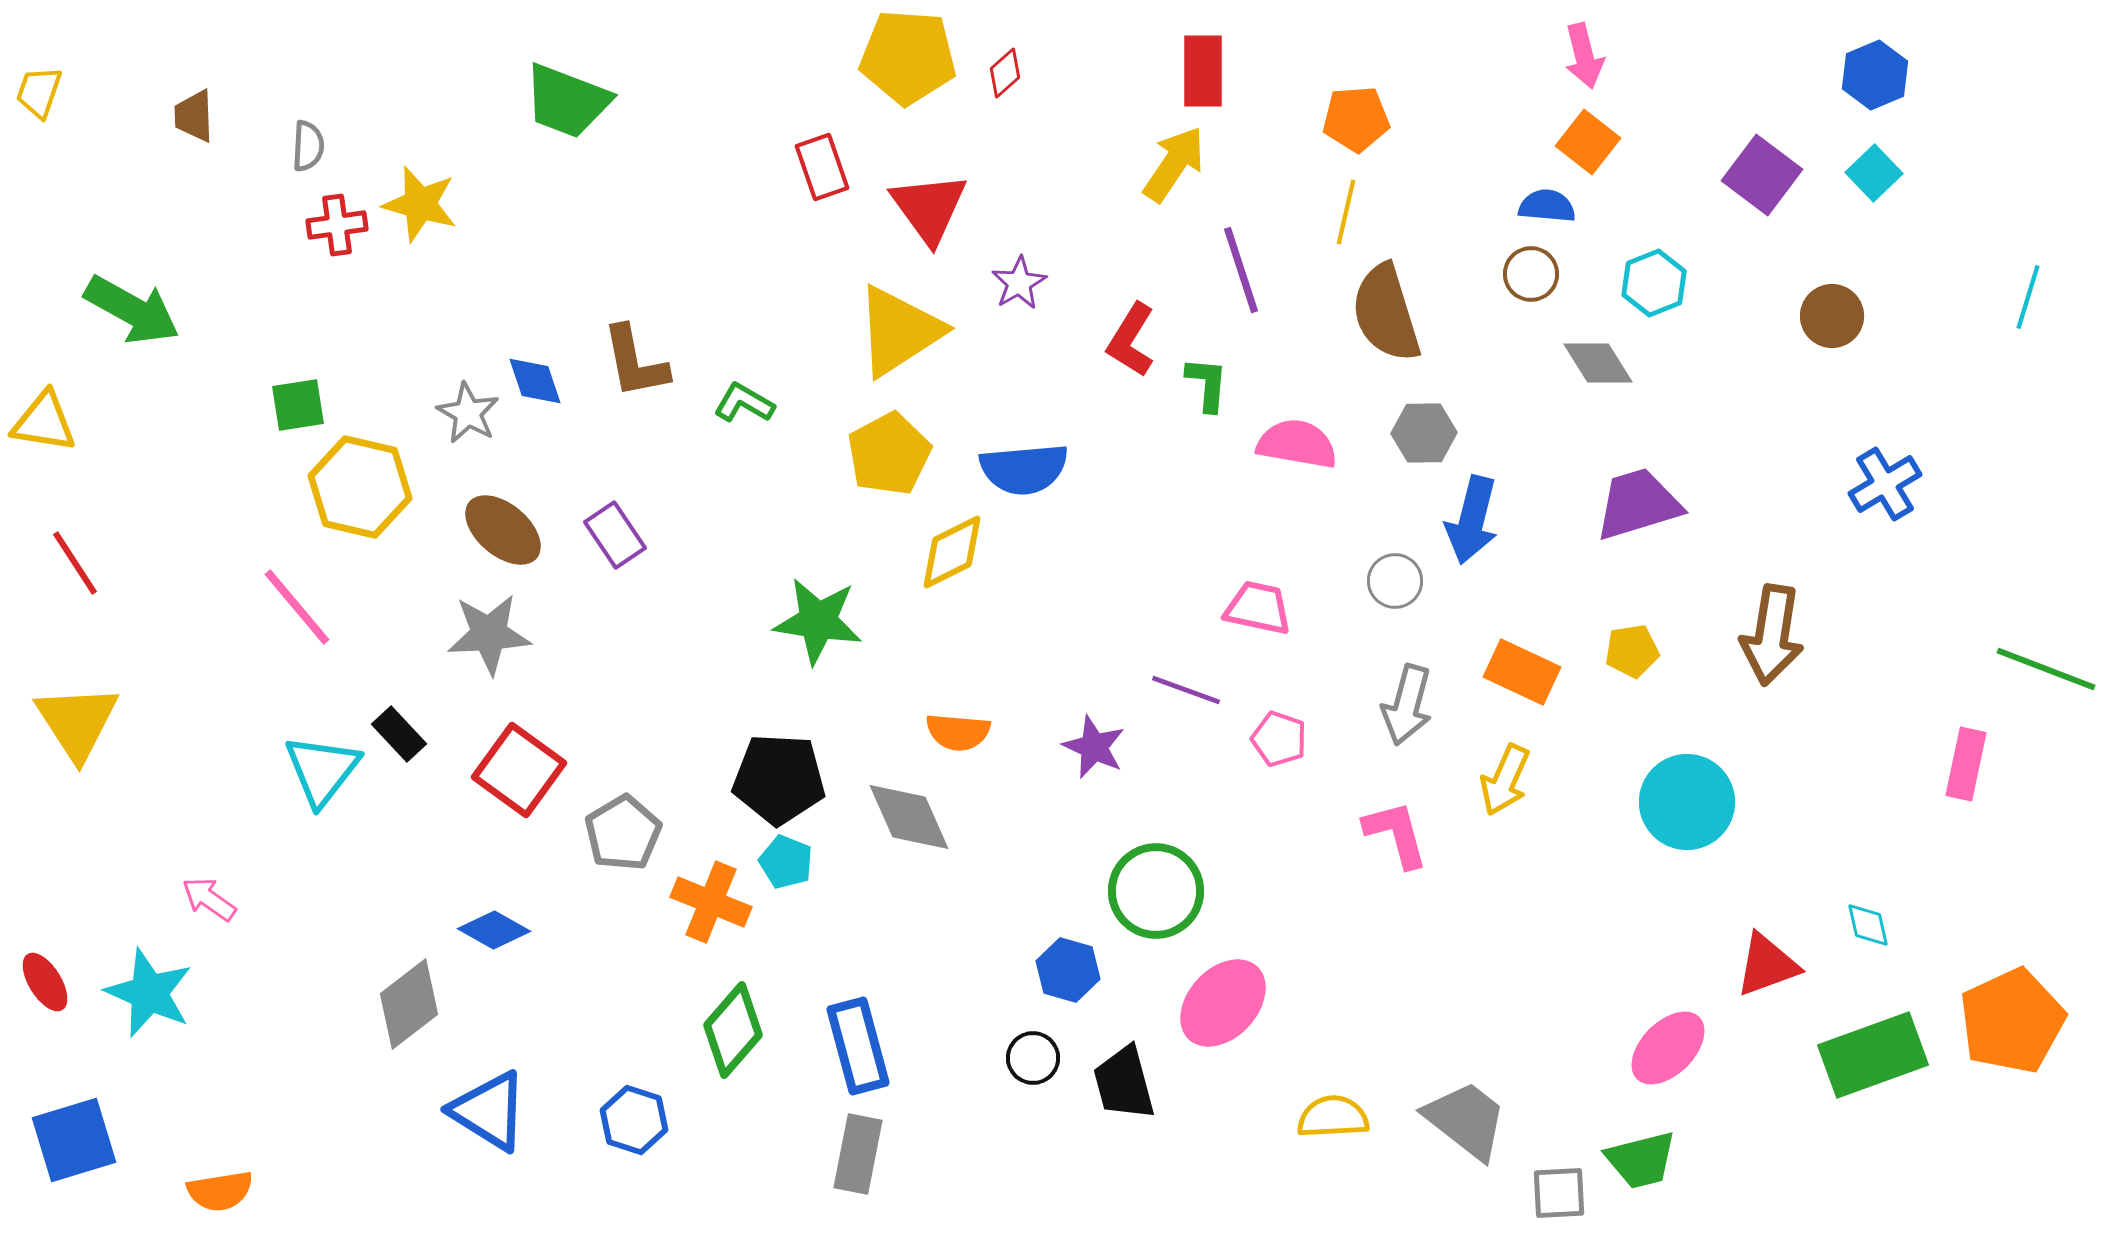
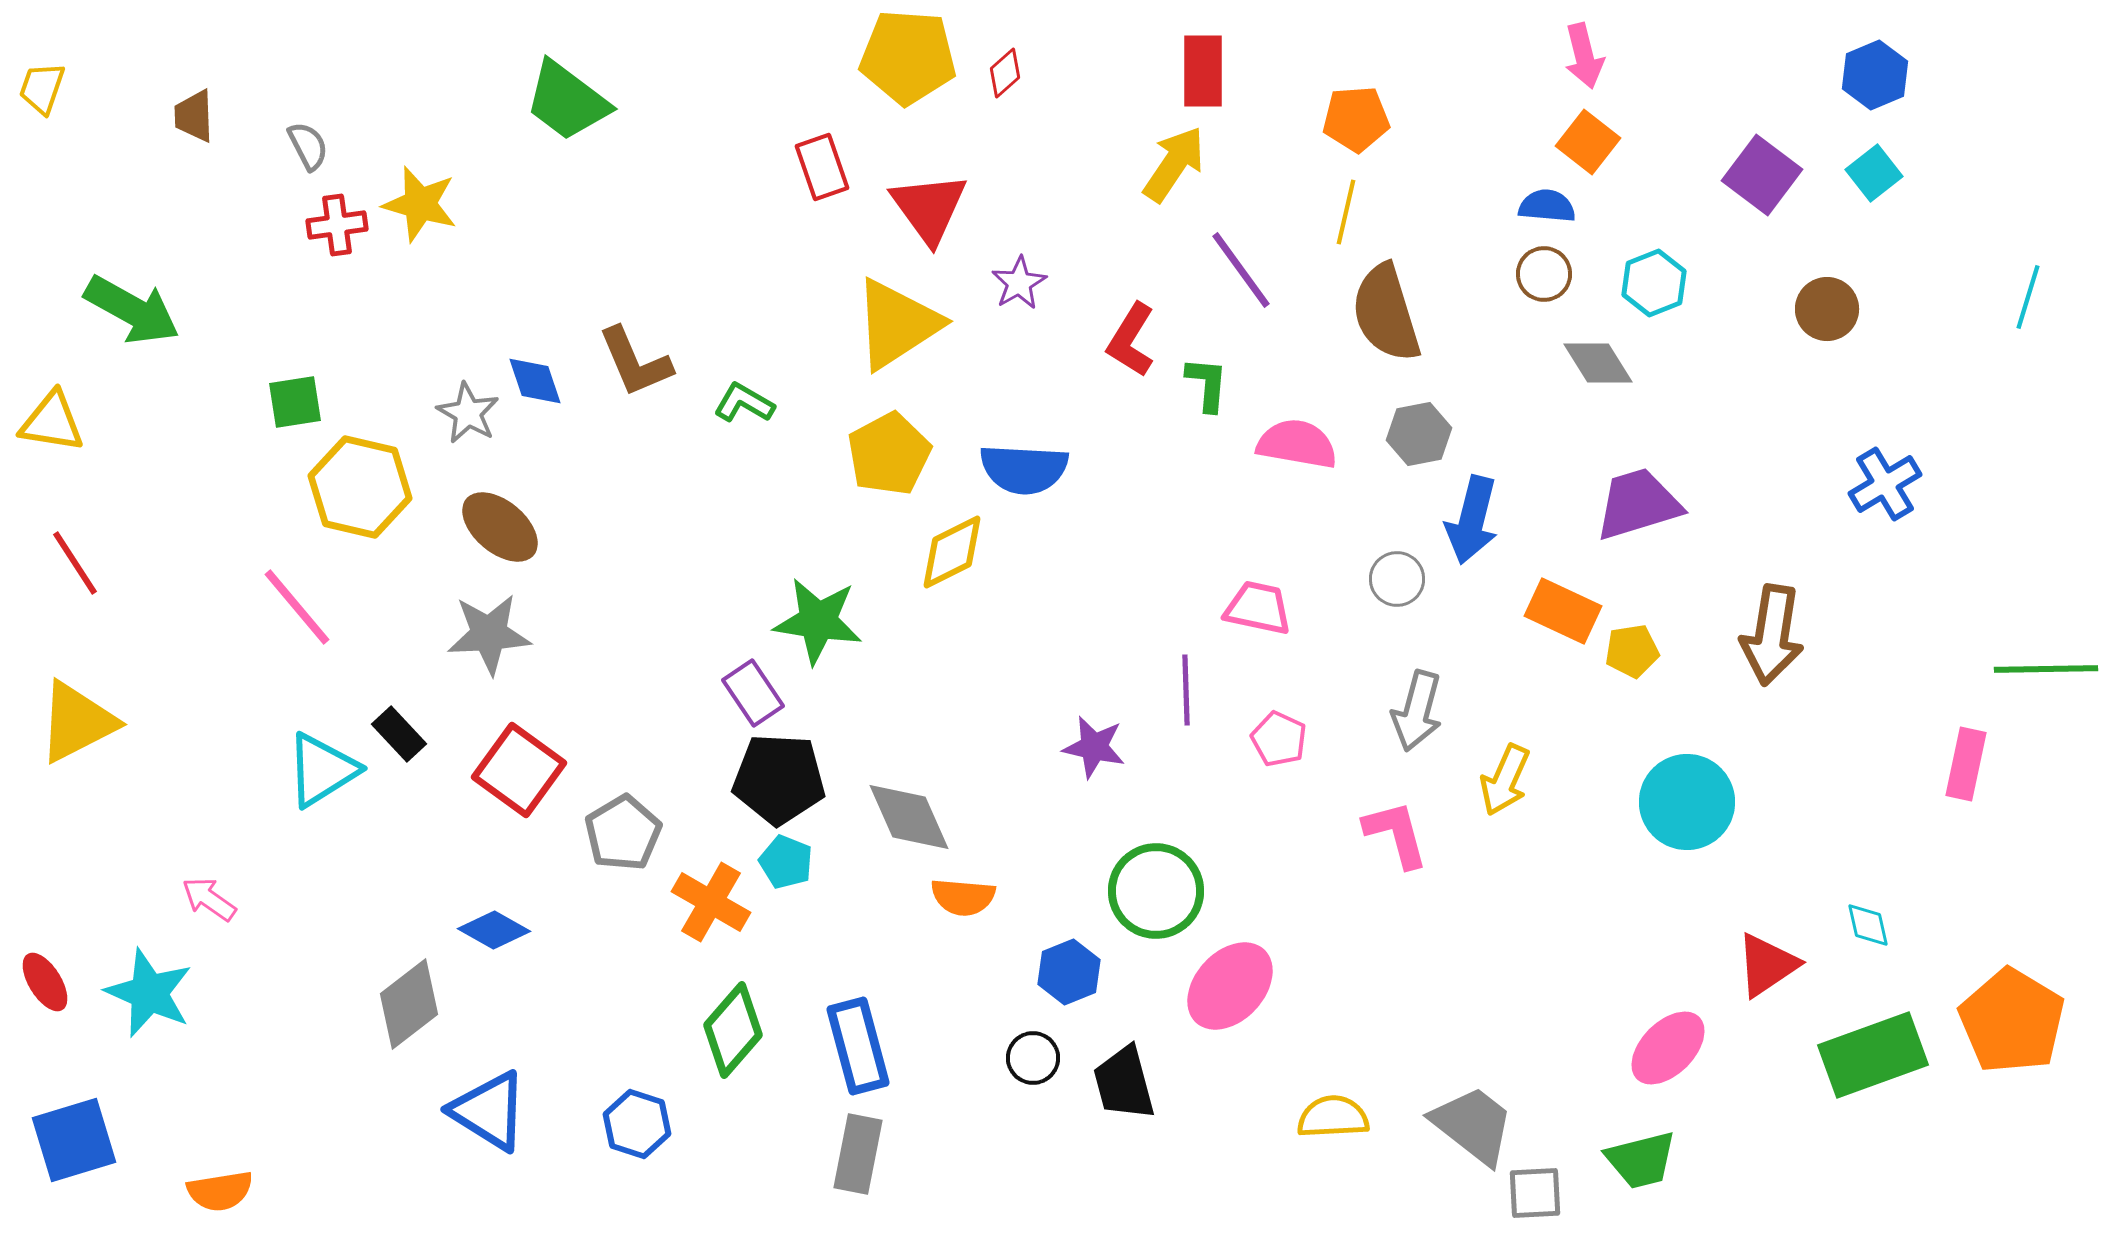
yellow trapezoid at (39, 92): moved 3 px right, 4 px up
green trapezoid at (567, 101): rotated 16 degrees clockwise
gray semicircle at (308, 146): rotated 30 degrees counterclockwise
cyan square at (1874, 173): rotated 6 degrees clockwise
purple line at (1241, 270): rotated 18 degrees counterclockwise
brown circle at (1531, 274): moved 13 px right
brown circle at (1832, 316): moved 5 px left, 7 px up
yellow triangle at (899, 331): moved 2 px left, 7 px up
brown L-shape at (635, 362): rotated 12 degrees counterclockwise
green square at (298, 405): moved 3 px left, 3 px up
yellow triangle at (44, 422): moved 8 px right
gray hexagon at (1424, 433): moved 5 px left, 1 px down; rotated 10 degrees counterclockwise
blue semicircle at (1024, 469): rotated 8 degrees clockwise
brown ellipse at (503, 530): moved 3 px left, 3 px up
purple rectangle at (615, 535): moved 138 px right, 158 px down
gray circle at (1395, 581): moved 2 px right, 2 px up
green line at (2046, 669): rotated 22 degrees counterclockwise
orange rectangle at (1522, 672): moved 41 px right, 61 px up
purple line at (1186, 690): rotated 68 degrees clockwise
gray arrow at (1407, 705): moved 10 px right, 6 px down
yellow triangle at (77, 722): rotated 36 degrees clockwise
orange semicircle at (958, 732): moved 5 px right, 165 px down
pink pentagon at (1279, 739): rotated 6 degrees clockwise
purple star at (1094, 747): rotated 12 degrees counterclockwise
cyan triangle at (322, 770): rotated 20 degrees clockwise
orange cross at (711, 902): rotated 8 degrees clockwise
red triangle at (1767, 965): rotated 14 degrees counterclockwise
blue hexagon at (1068, 970): moved 1 px right, 2 px down; rotated 22 degrees clockwise
pink ellipse at (1223, 1003): moved 7 px right, 17 px up
orange pentagon at (2012, 1021): rotated 16 degrees counterclockwise
blue hexagon at (634, 1120): moved 3 px right, 4 px down
gray trapezoid at (1466, 1120): moved 7 px right, 5 px down
gray square at (1559, 1193): moved 24 px left
